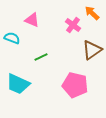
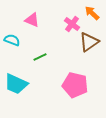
pink cross: moved 1 px left, 1 px up
cyan semicircle: moved 2 px down
brown triangle: moved 3 px left, 8 px up
green line: moved 1 px left
cyan trapezoid: moved 2 px left
